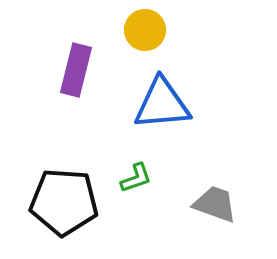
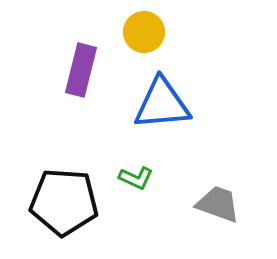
yellow circle: moved 1 px left, 2 px down
purple rectangle: moved 5 px right
green L-shape: rotated 44 degrees clockwise
gray trapezoid: moved 3 px right
